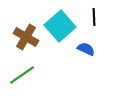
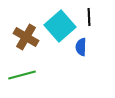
black line: moved 5 px left
blue semicircle: moved 5 px left, 2 px up; rotated 114 degrees counterclockwise
green line: rotated 20 degrees clockwise
